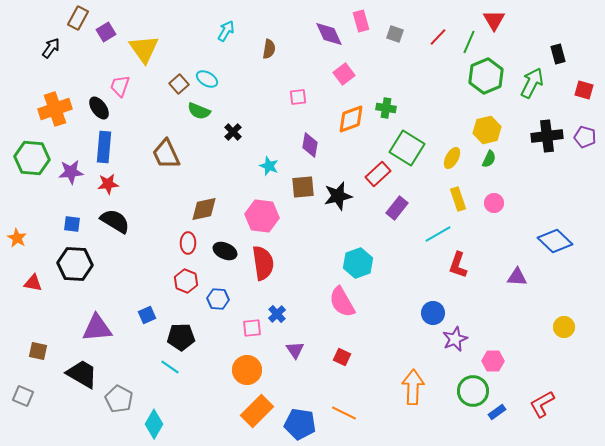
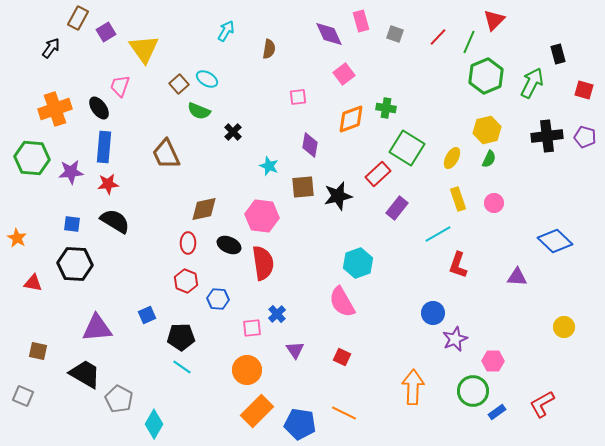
red triangle at (494, 20): rotated 15 degrees clockwise
black ellipse at (225, 251): moved 4 px right, 6 px up
cyan line at (170, 367): moved 12 px right
black trapezoid at (82, 374): moved 3 px right
